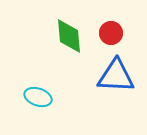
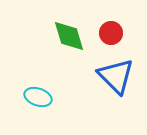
green diamond: rotated 12 degrees counterclockwise
blue triangle: rotated 42 degrees clockwise
